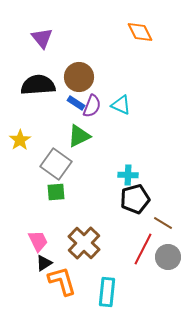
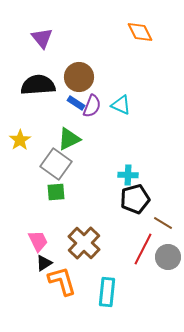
green triangle: moved 10 px left, 3 px down
